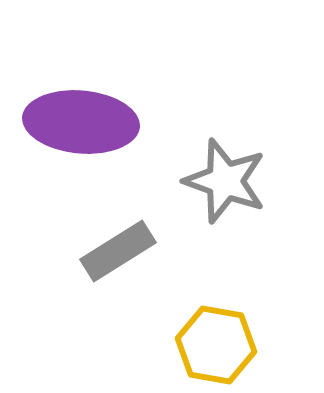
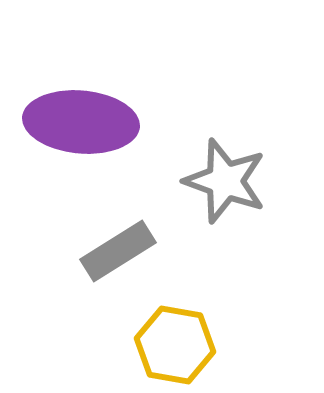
yellow hexagon: moved 41 px left
